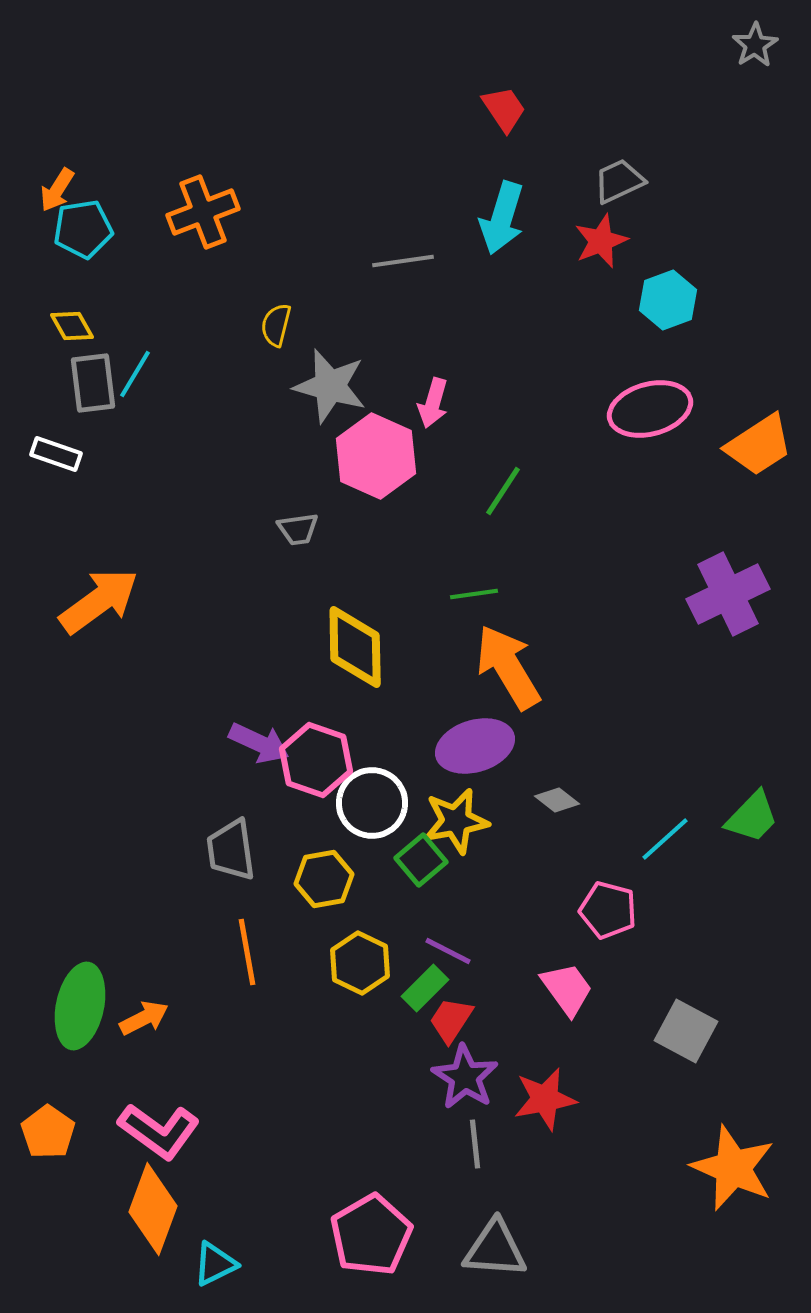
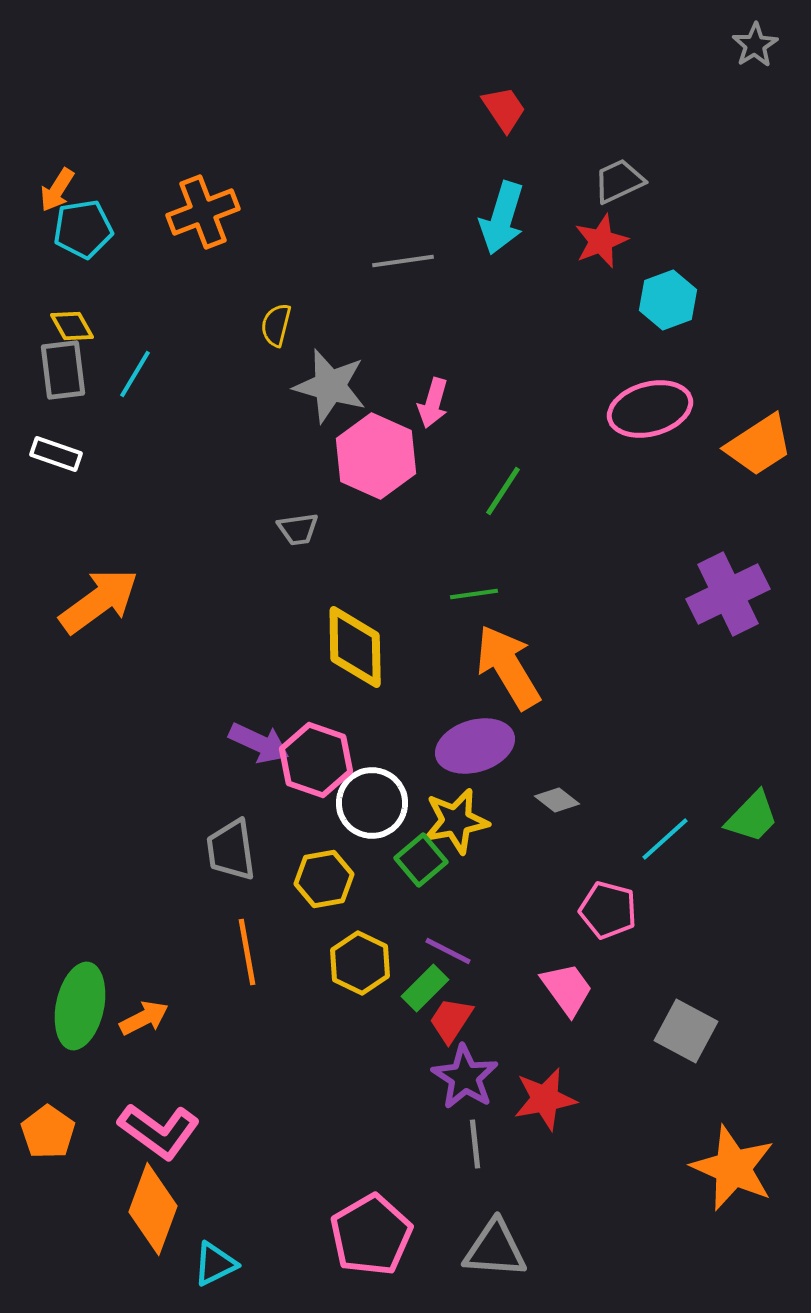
gray rectangle at (93, 383): moved 30 px left, 13 px up
